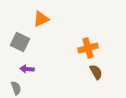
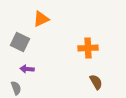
orange cross: rotated 12 degrees clockwise
brown semicircle: moved 10 px down
